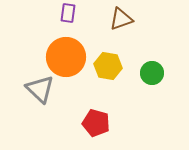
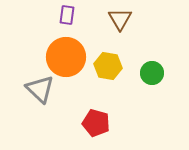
purple rectangle: moved 1 px left, 2 px down
brown triangle: moved 1 px left; rotated 40 degrees counterclockwise
